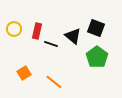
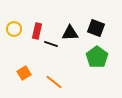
black triangle: moved 3 px left, 3 px up; rotated 42 degrees counterclockwise
